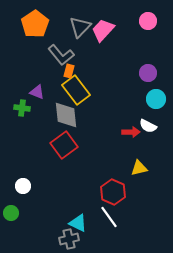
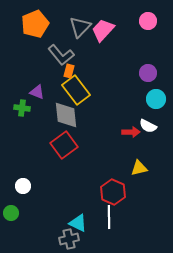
orange pentagon: rotated 12 degrees clockwise
white line: rotated 35 degrees clockwise
